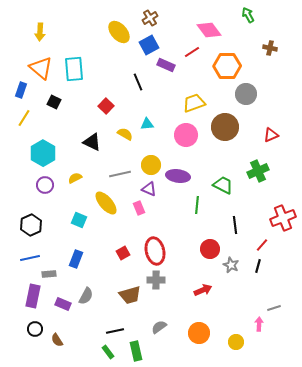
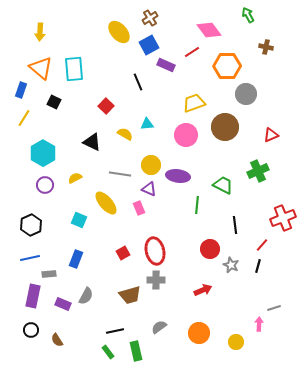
brown cross at (270, 48): moved 4 px left, 1 px up
gray line at (120, 174): rotated 20 degrees clockwise
black circle at (35, 329): moved 4 px left, 1 px down
